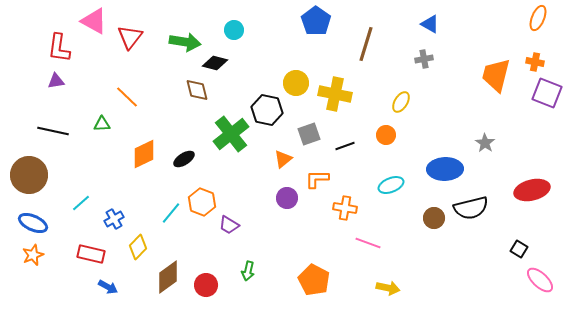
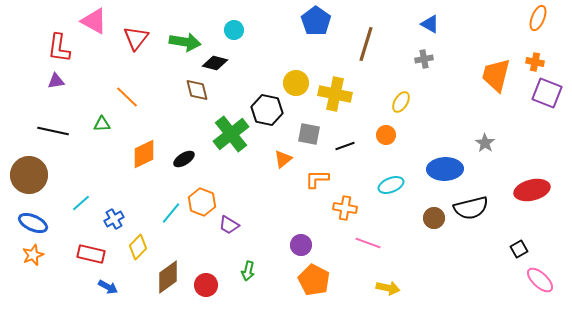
red triangle at (130, 37): moved 6 px right, 1 px down
gray square at (309, 134): rotated 30 degrees clockwise
purple circle at (287, 198): moved 14 px right, 47 px down
black square at (519, 249): rotated 30 degrees clockwise
